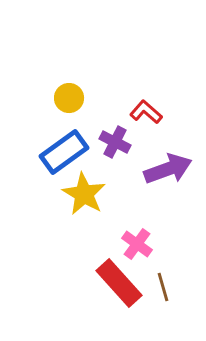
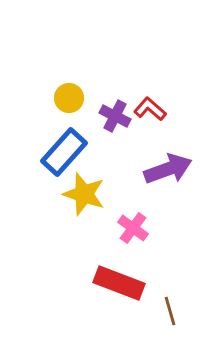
red L-shape: moved 4 px right, 3 px up
purple cross: moved 26 px up
blue rectangle: rotated 12 degrees counterclockwise
yellow star: rotated 12 degrees counterclockwise
pink cross: moved 4 px left, 16 px up
red rectangle: rotated 27 degrees counterclockwise
brown line: moved 7 px right, 24 px down
